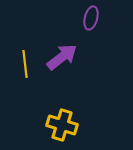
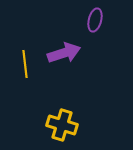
purple ellipse: moved 4 px right, 2 px down
purple arrow: moved 2 px right, 4 px up; rotated 20 degrees clockwise
